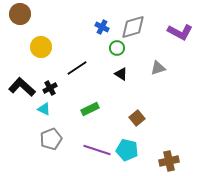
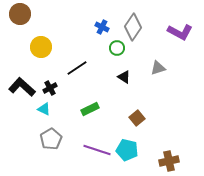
gray diamond: rotated 40 degrees counterclockwise
black triangle: moved 3 px right, 3 px down
gray pentagon: rotated 10 degrees counterclockwise
